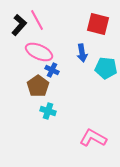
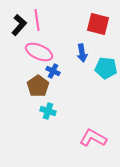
pink line: rotated 20 degrees clockwise
blue cross: moved 1 px right, 1 px down
